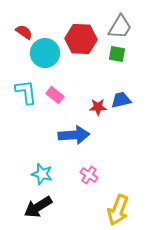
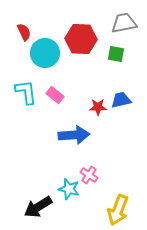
gray trapezoid: moved 4 px right, 4 px up; rotated 132 degrees counterclockwise
red semicircle: rotated 30 degrees clockwise
green square: moved 1 px left
cyan star: moved 27 px right, 15 px down
